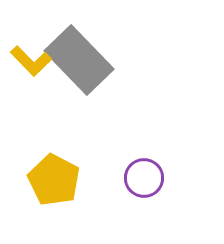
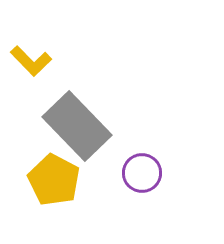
gray rectangle: moved 2 px left, 66 px down
purple circle: moved 2 px left, 5 px up
